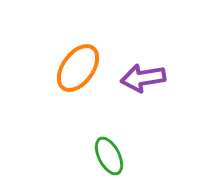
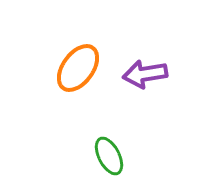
purple arrow: moved 2 px right, 4 px up
